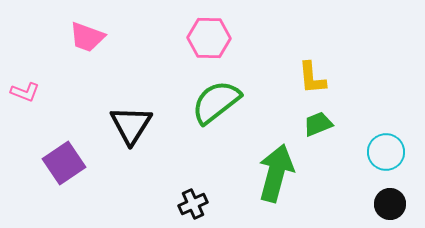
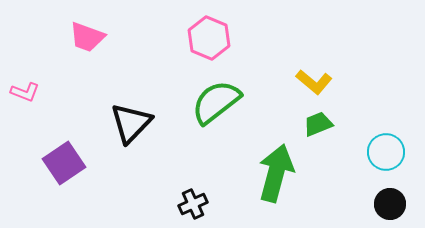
pink hexagon: rotated 21 degrees clockwise
yellow L-shape: moved 2 px right, 4 px down; rotated 45 degrees counterclockwise
black triangle: moved 2 px up; rotated 12 degrees clockwise
